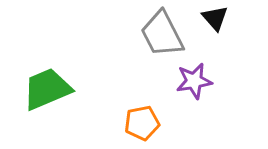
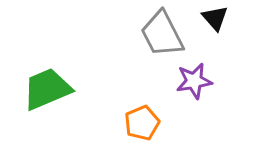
orange pentagon: rotated 12 degrees counterclockwise
